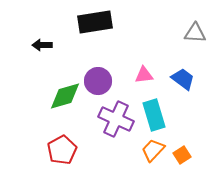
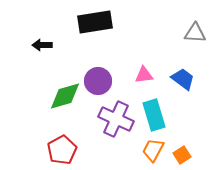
orange trapezoid: rotated 15 degrees counterclockwise
